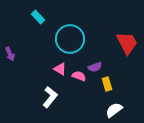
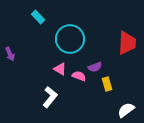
red trapezoid: rotated 30 degrees clockwise
white semicircle: moved 12 px right
